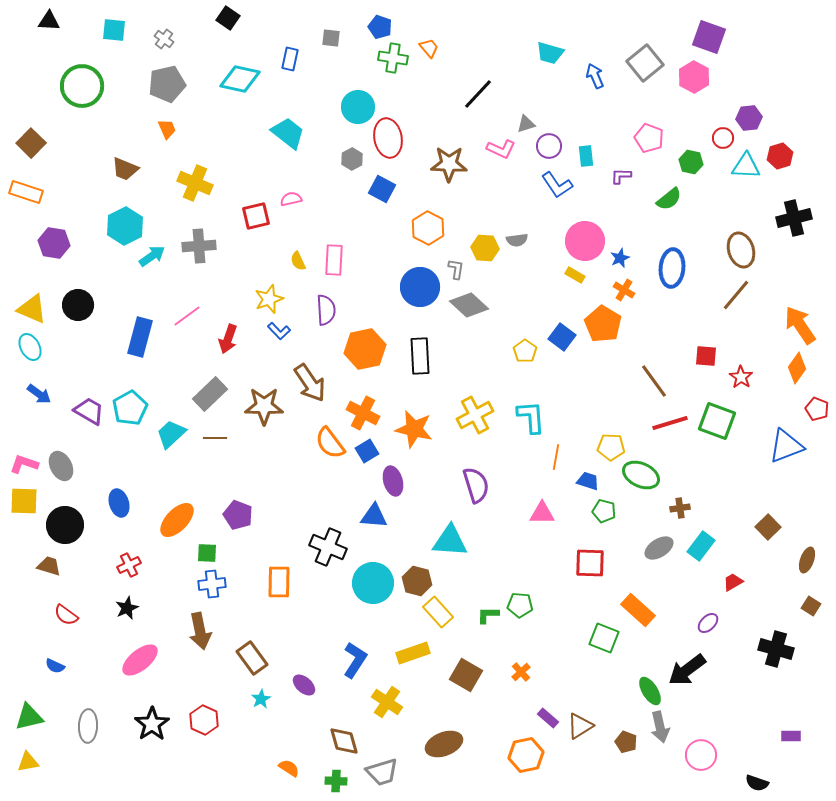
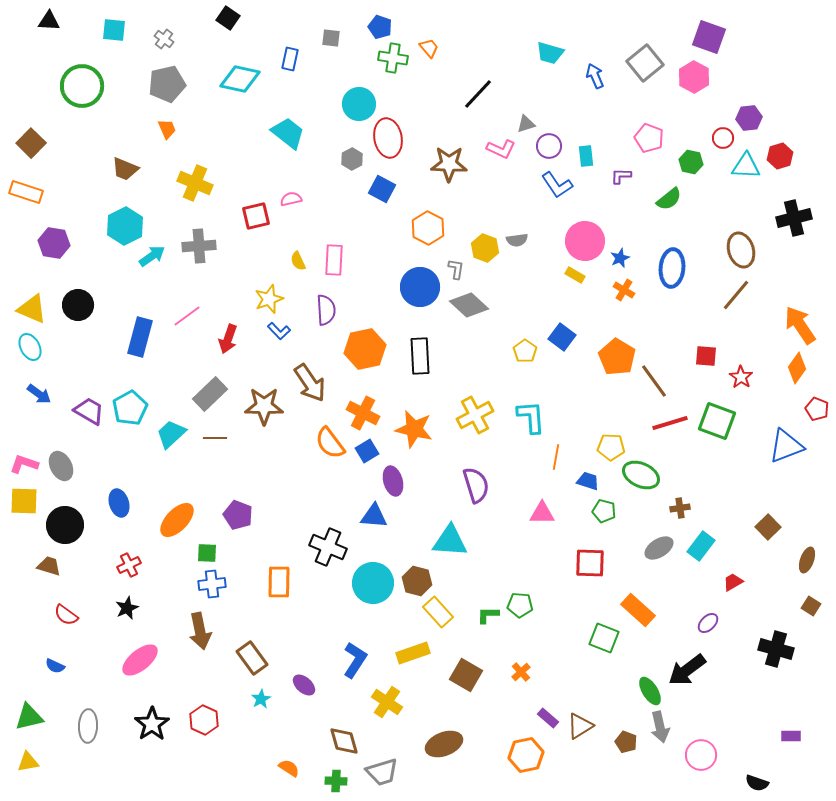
cyan circle at (358, 107): moved 1 px right, 3 px up
yellow hexagon at (485, 248): rotated 16 degrees clockwise
orange pentagon at (603, 324): moved 14 px right, 33 px down
